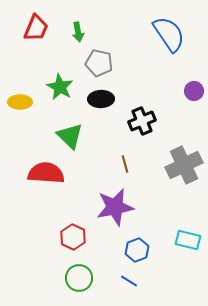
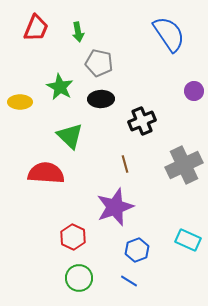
purple star: rotated 9 degrees counterclockwise
cyan rectangle: rotated 10 degrees clockwise
